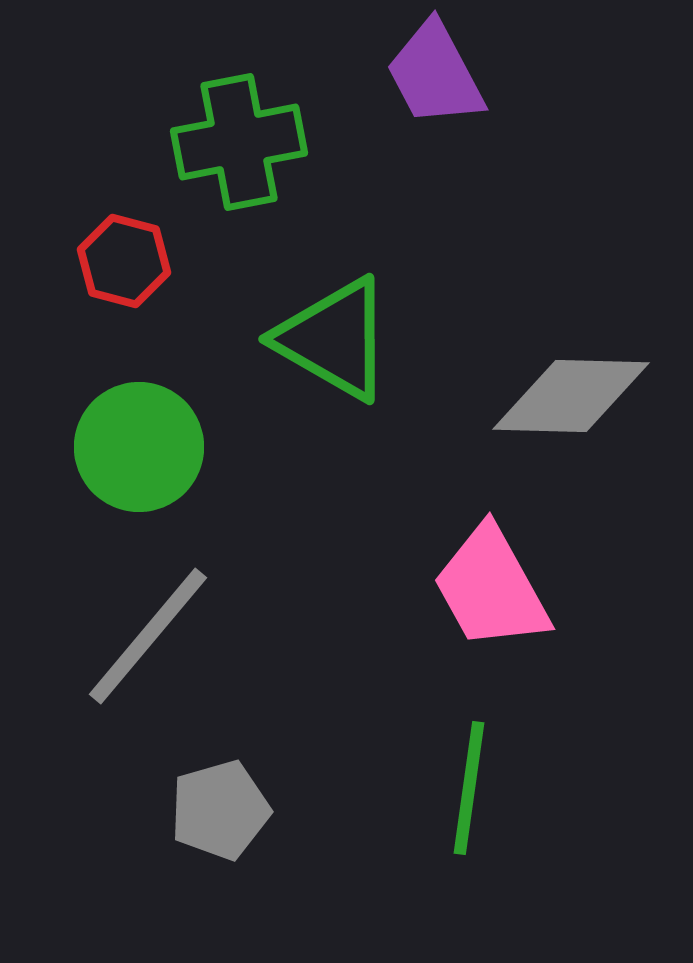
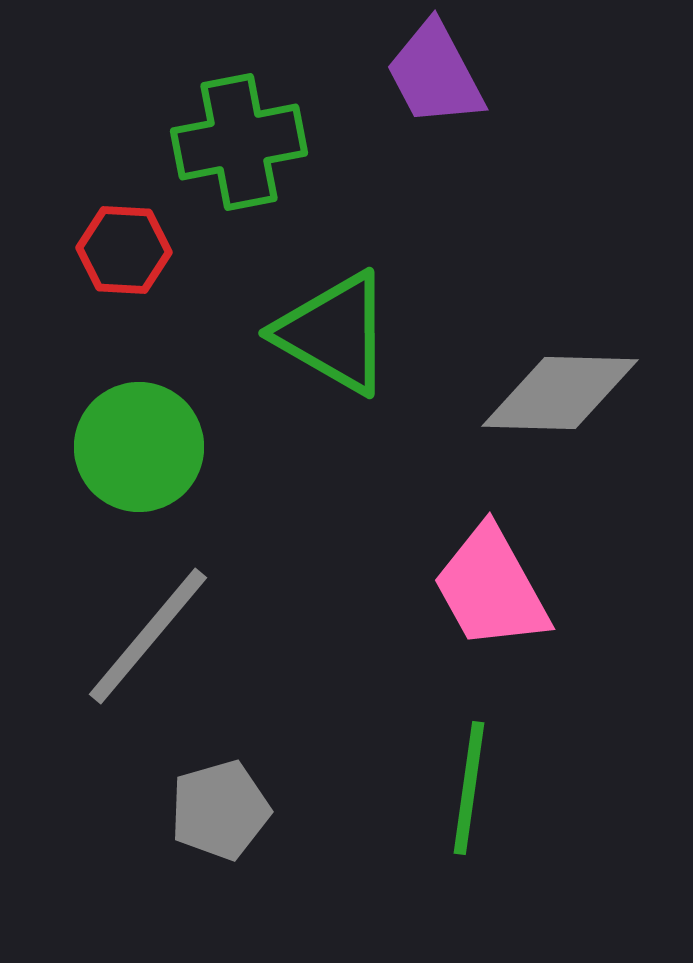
red hexagon: moved 11 px up; rotated 12 degrees counterclockwise
green triangle: moved 6 px up
gray diamond: moved 11 px left, 3 px up
